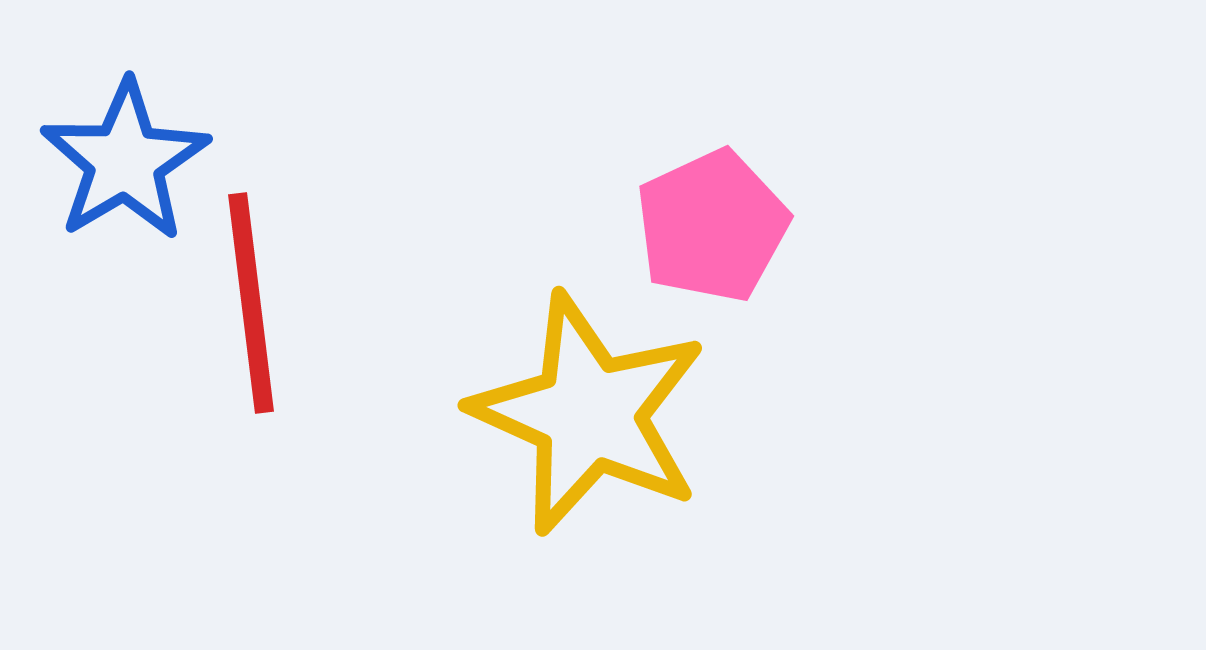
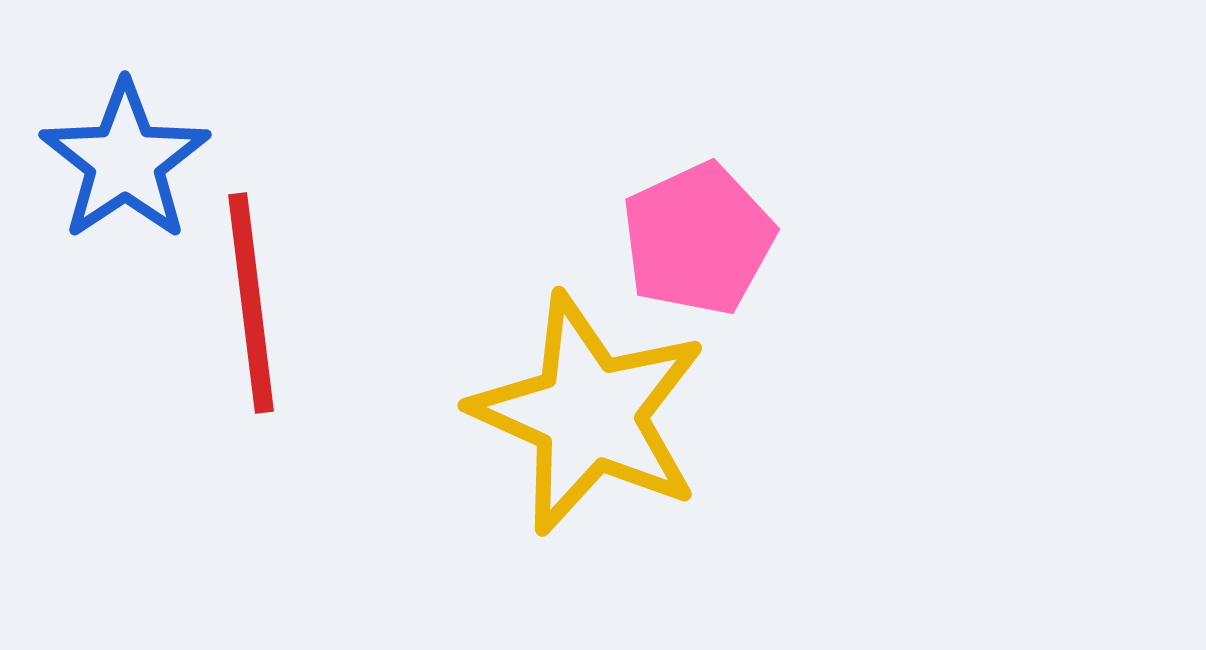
blue star: rotated 3 degrees counterclockwise
pink pentagon: moved 14 px left, 13 px down
